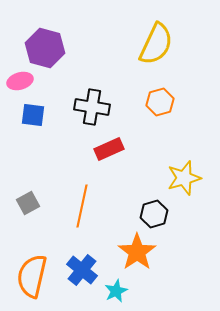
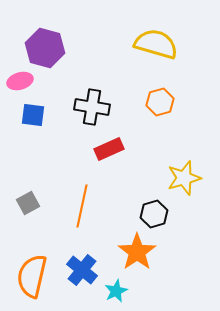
yellow semicircle: rotated 99 degrees counterclockwise
